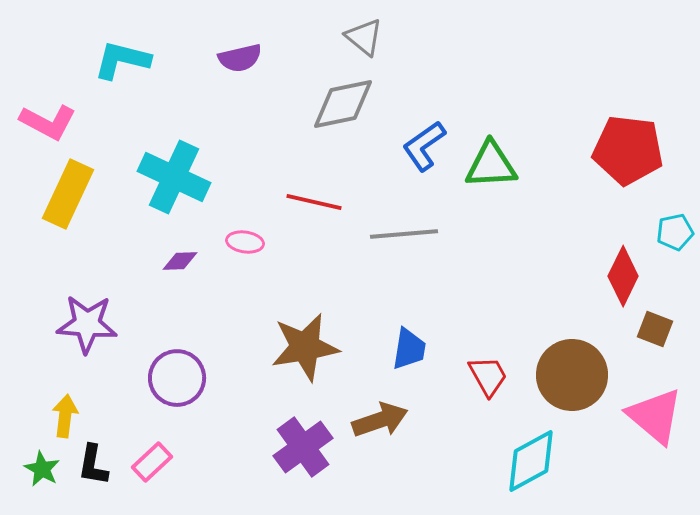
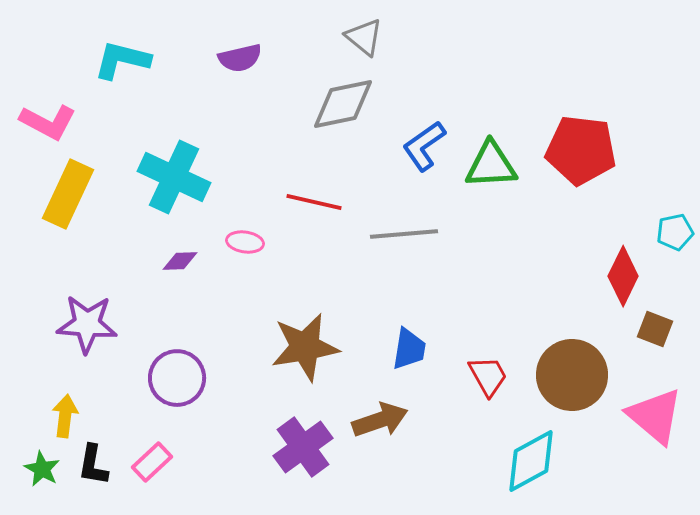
red pentagon: moved 47 px left
